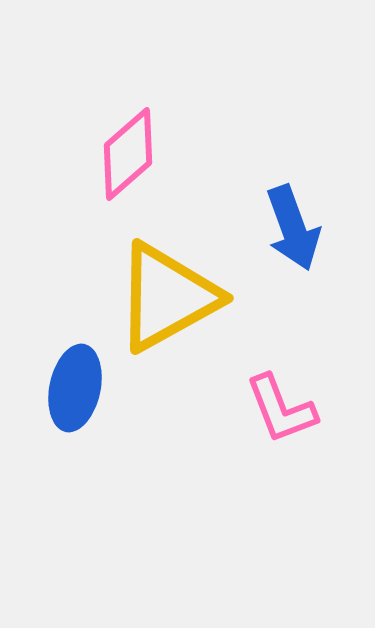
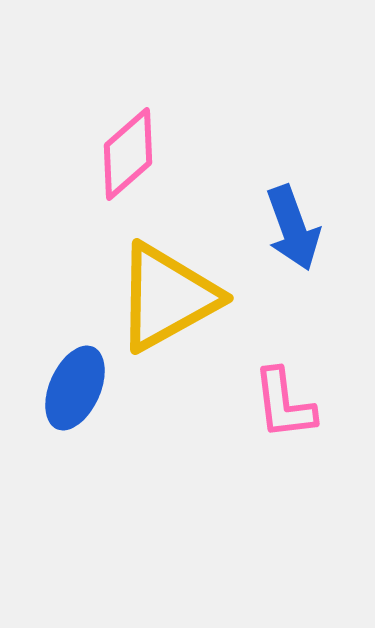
blue ellipse: rotated 12 degrees clockwise
pink L-shape: moved 3 px right, 5 px up; rotated 14 degrees clockwise
